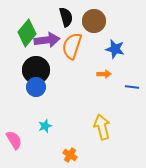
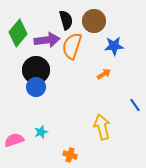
black semicircle: moved 3 px down
green diamond: moved 9 px left
blue star: moved 1 px left, 3 px up; rotated 18 degrees counterclockwise
orange arrow: rotated 32 degrees counterclockwise
blue line: moved 3 px right, 18 px down; rotated 48 degrees clockwise
cyan star: moved 4 px left, 6 px down
pink semicircle: rotated 78 degrees counterclockwise
orange cross: rotated 16 degrees counterclockwise
